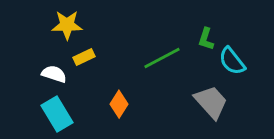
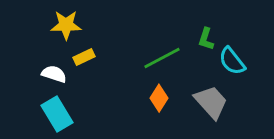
yellow star: moved 1 px left
orange diamond: moved 40 px right, 6 px up
